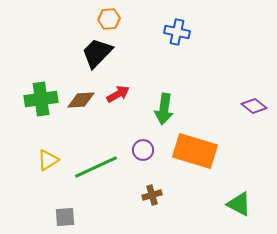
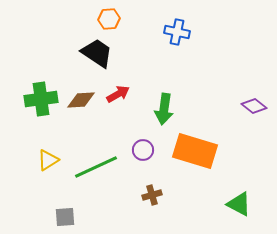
black trapezoid: rotated 80 degrees clockwise
